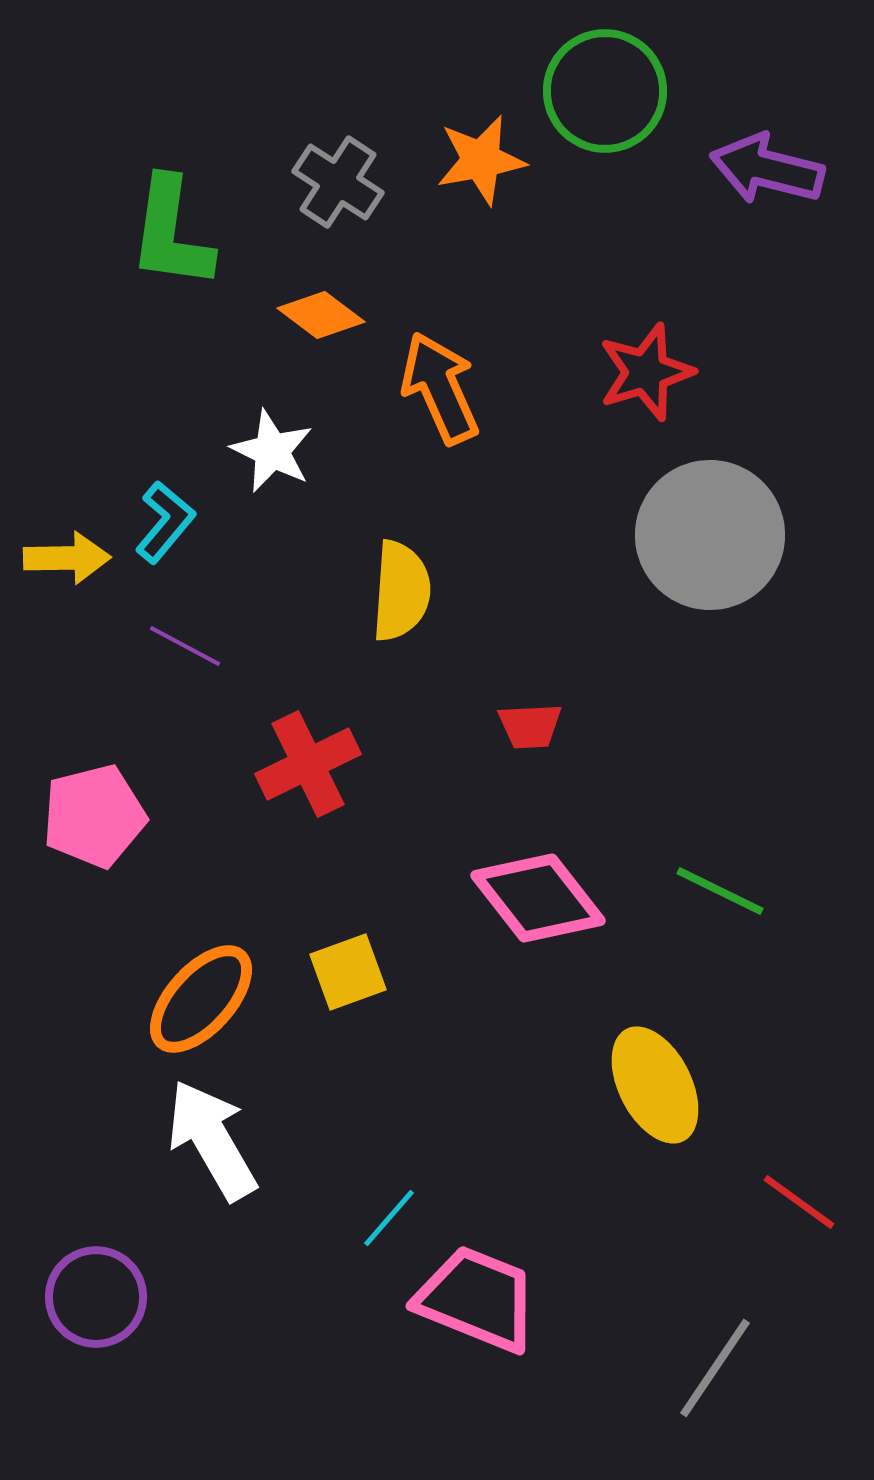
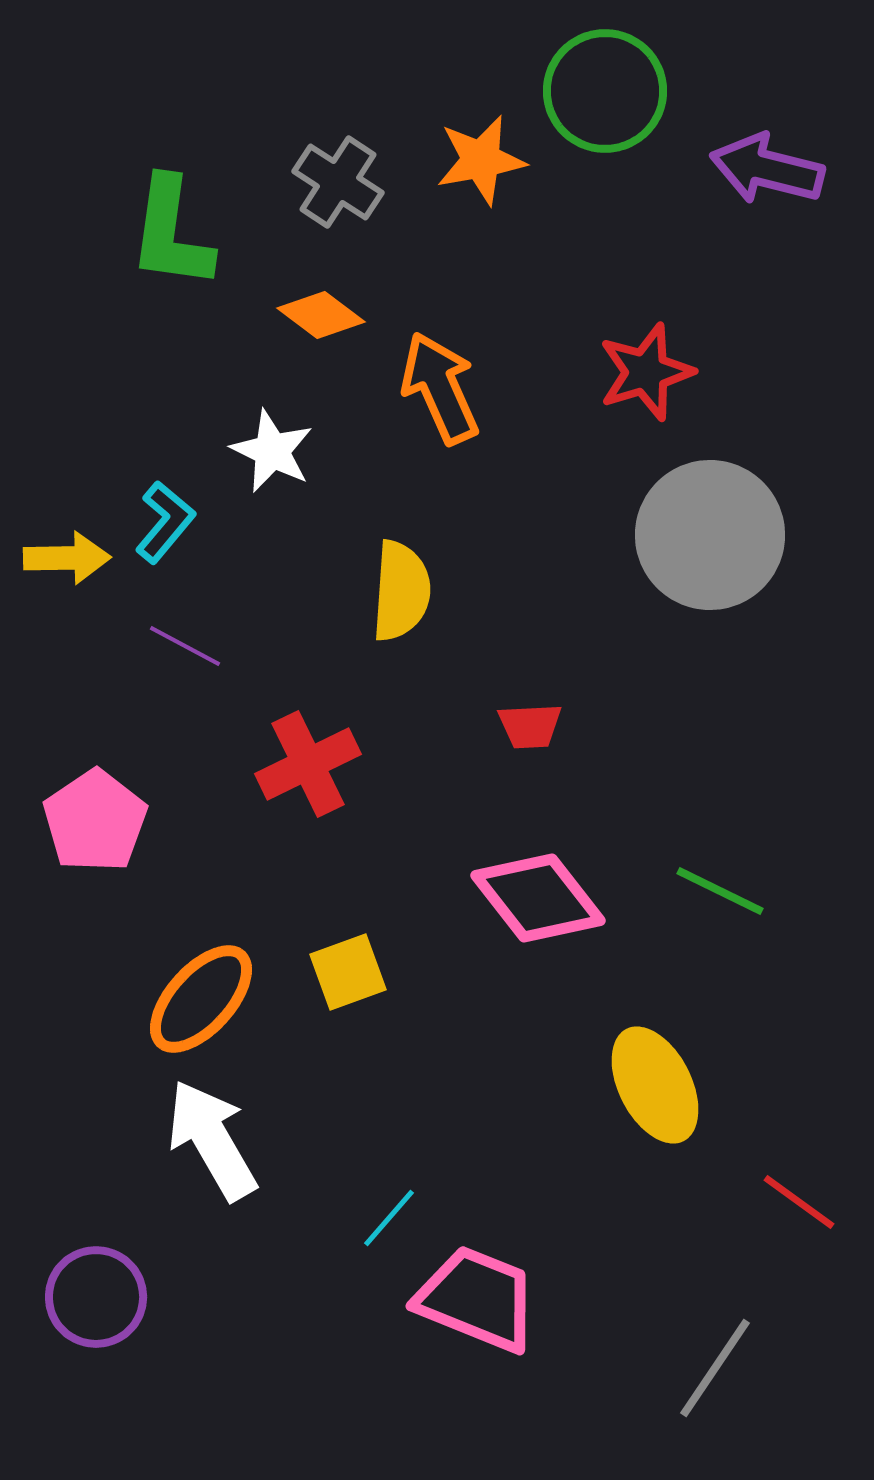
pink pentagon: moved 1 px right, 5 px down; rotated 20 degrees counterclockwise
